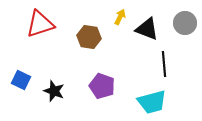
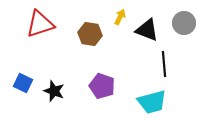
gray circle: moved 1 px left
black triangle: moved 1 px down
brown hexagon: moved 1 px right, 3 px up
blue square: moved 2 px right, 3 px down
